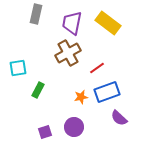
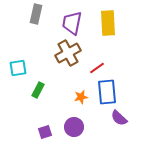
yellow rectangle: rotated 50 degrees clockwise
blue rectangle: rotated 75 degrees counterclockwise
